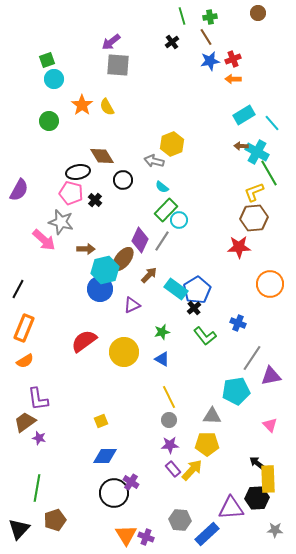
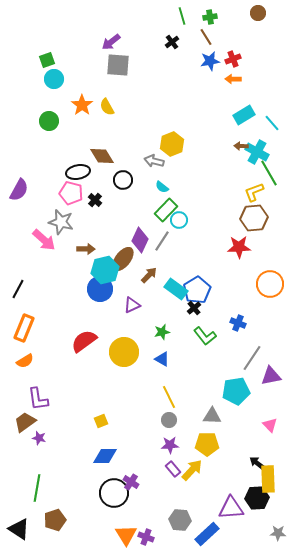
black triangle at (19, 529): rotated 40 degrees counterclockwise
gray star at (275, 530): moved 3 px right, 3 px down
